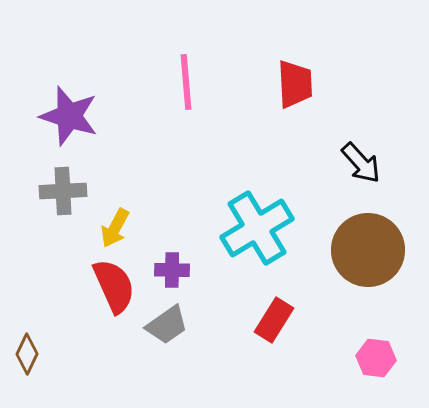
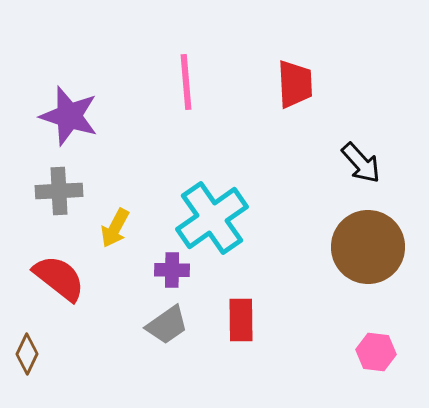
gray cross: moved 4 px left
cyan cross: moved 45 px left, 10 px up; rotated 4 degrees counterclockwise
brown circle: moved 3 px up
red semicircle: moved 55 px left, 8 px up; rotated 28 degrees counterclockwise
red rectangle: moved 33 px left; rotated 33 degrees counterclockwise
pink hexagon: moved 6 px up
